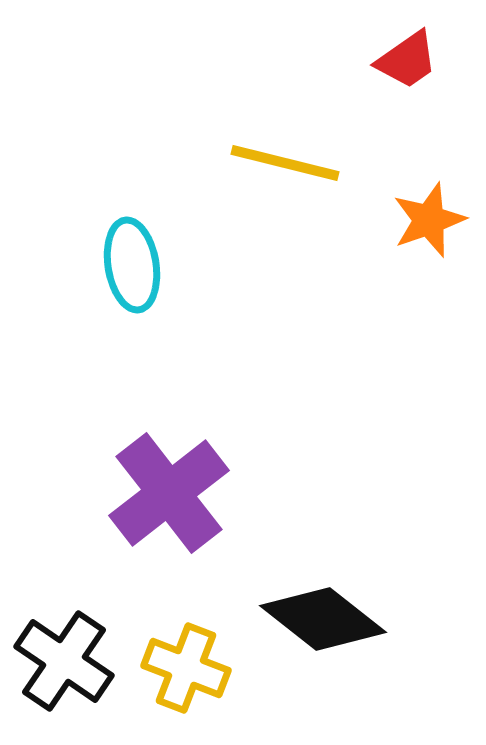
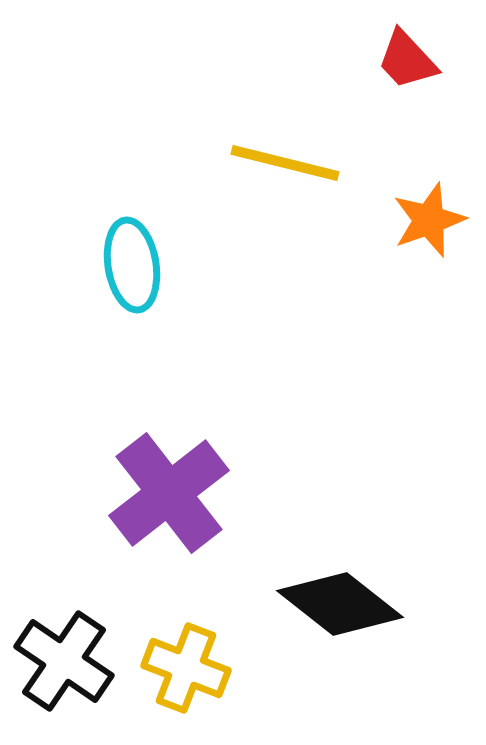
red trapezoid: rotated 82 degrees clockwise
black diamond: moved 17 px right, 15 px up
